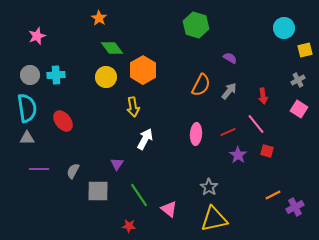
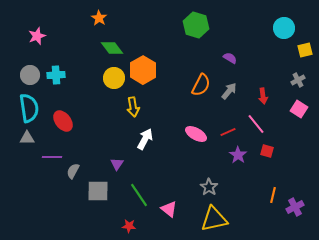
yellow circle: moved 8 px right, 1 px down
cyan semicircle: moved 2 px right
pink ellipse: rotated 65 degrees counterclockwise
purple line: moved 13 px right, 12 px up
orange line: rotated 49 degrees counterclockwise
